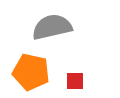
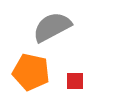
gray semicircle: rotated 15 degrees counterclockwise
